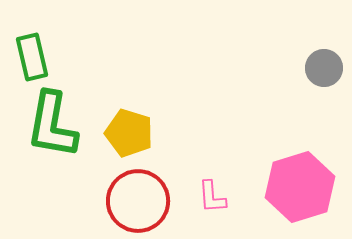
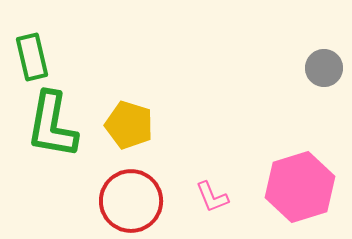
yellow pentagon: moved 8 px up
pink L-shape: rotated 18 degrees counterclockwise
red circle: moved 7 px left
